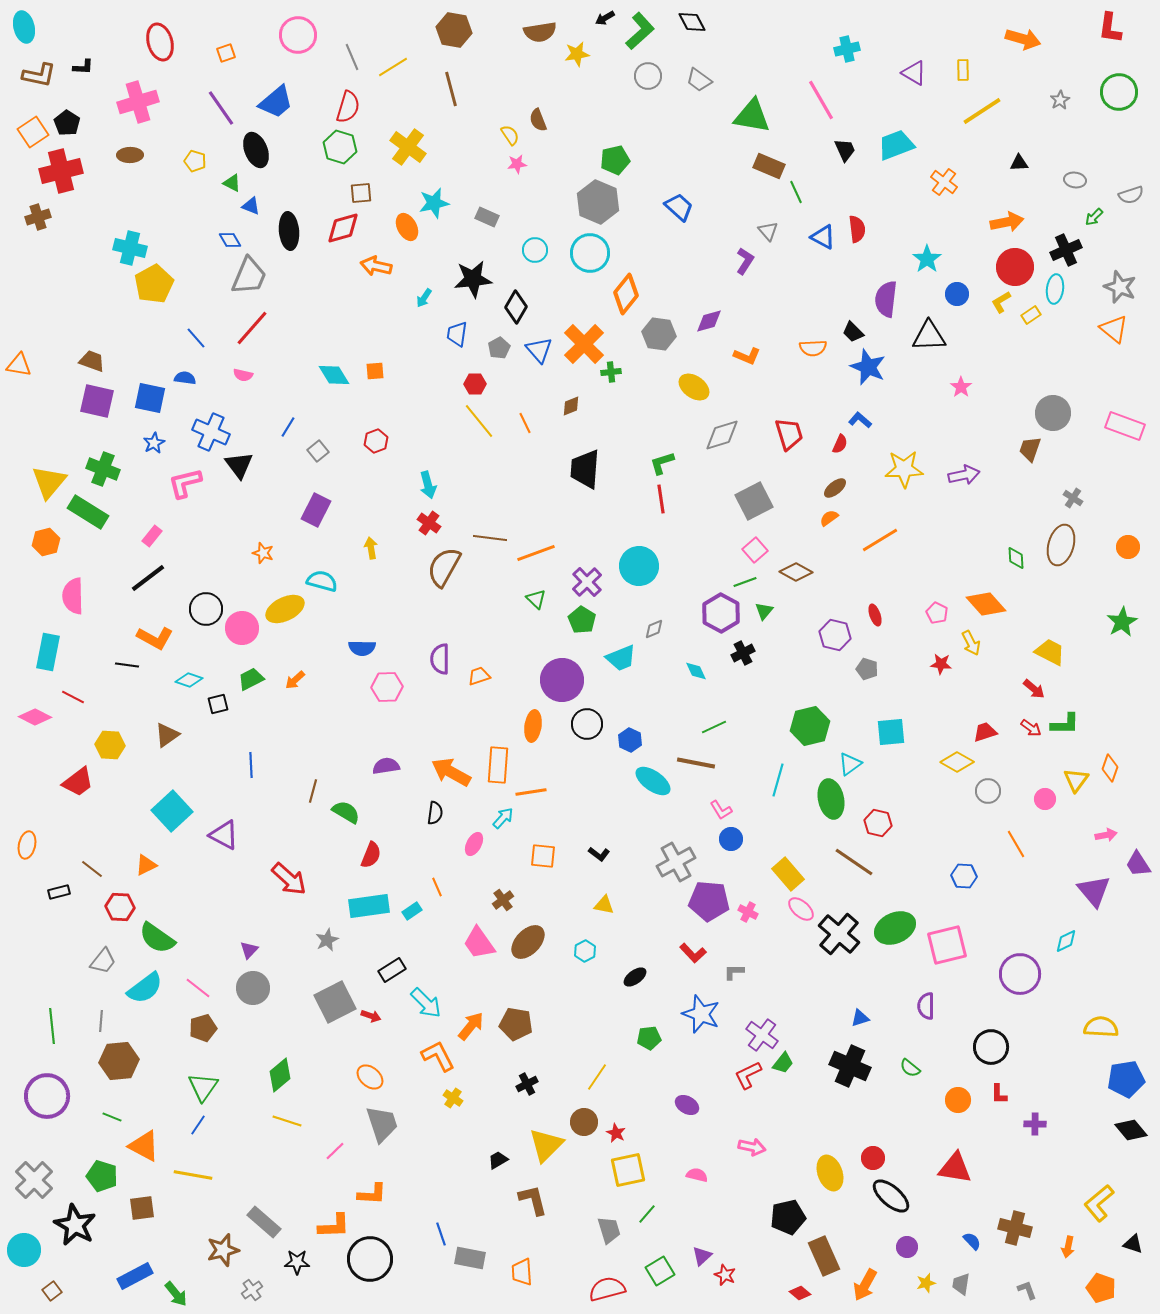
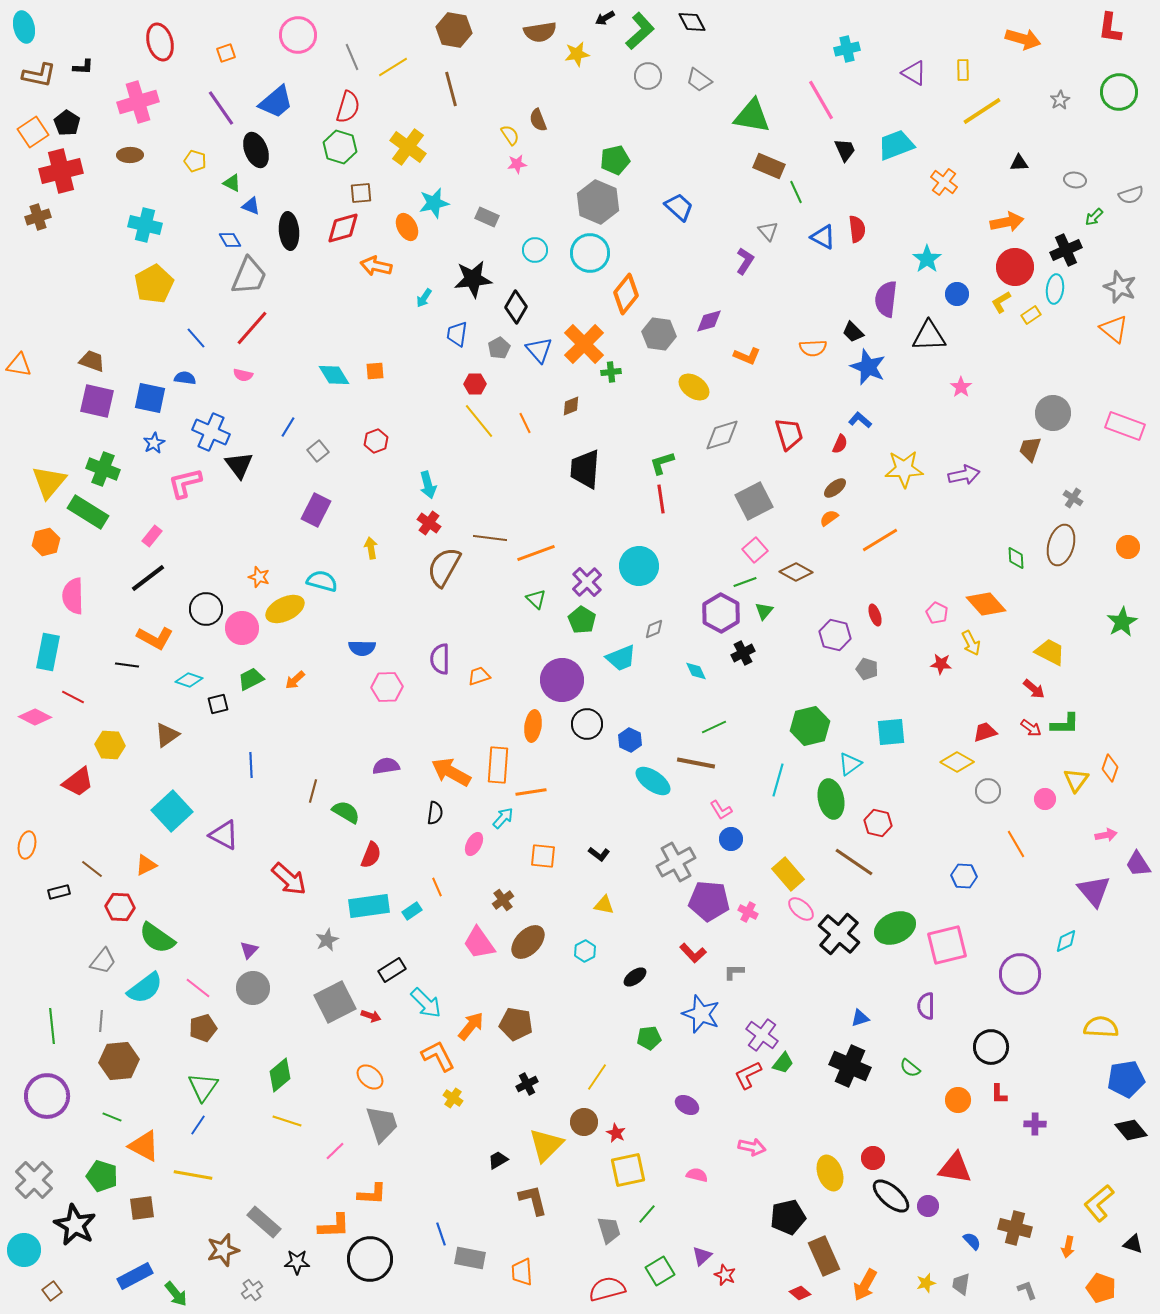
cyan cross at (130, 248): moved 15 px right, 23 px up
orange star at (263, 553): moved 4 px left, 24 px down
purple circle at (907, 1247): moved 21 px right, 41 px up
